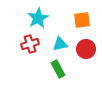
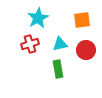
red circle: moved 1 px down
green rectangle: rotated 18 degrees clockwise
